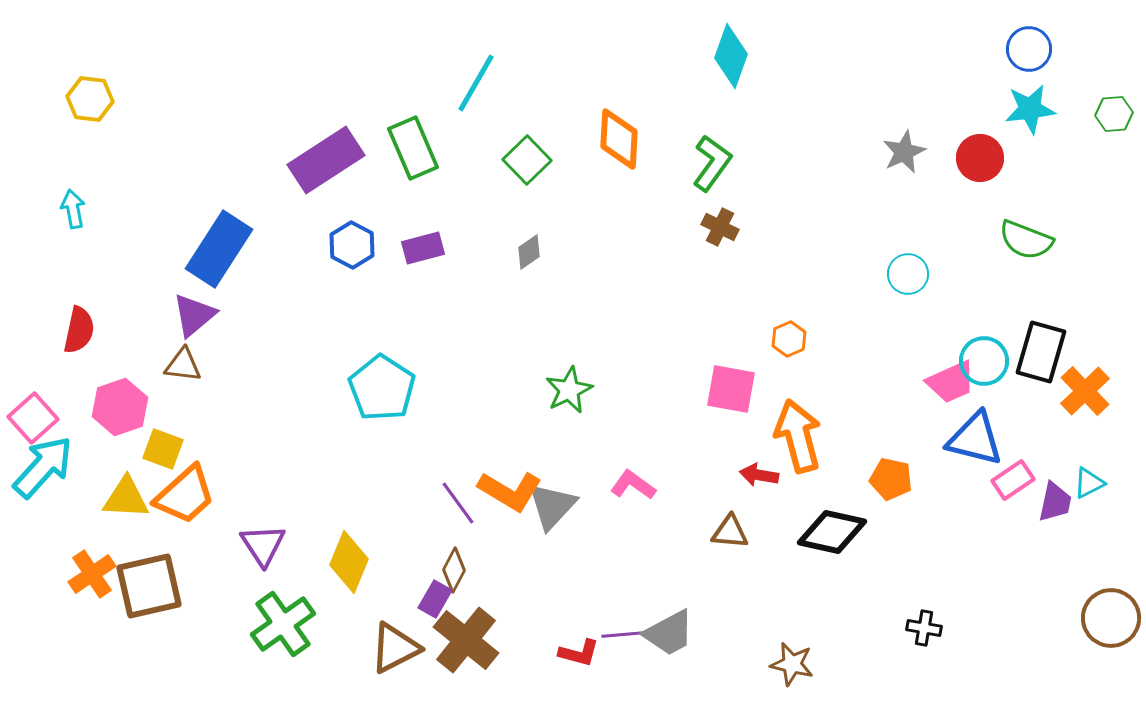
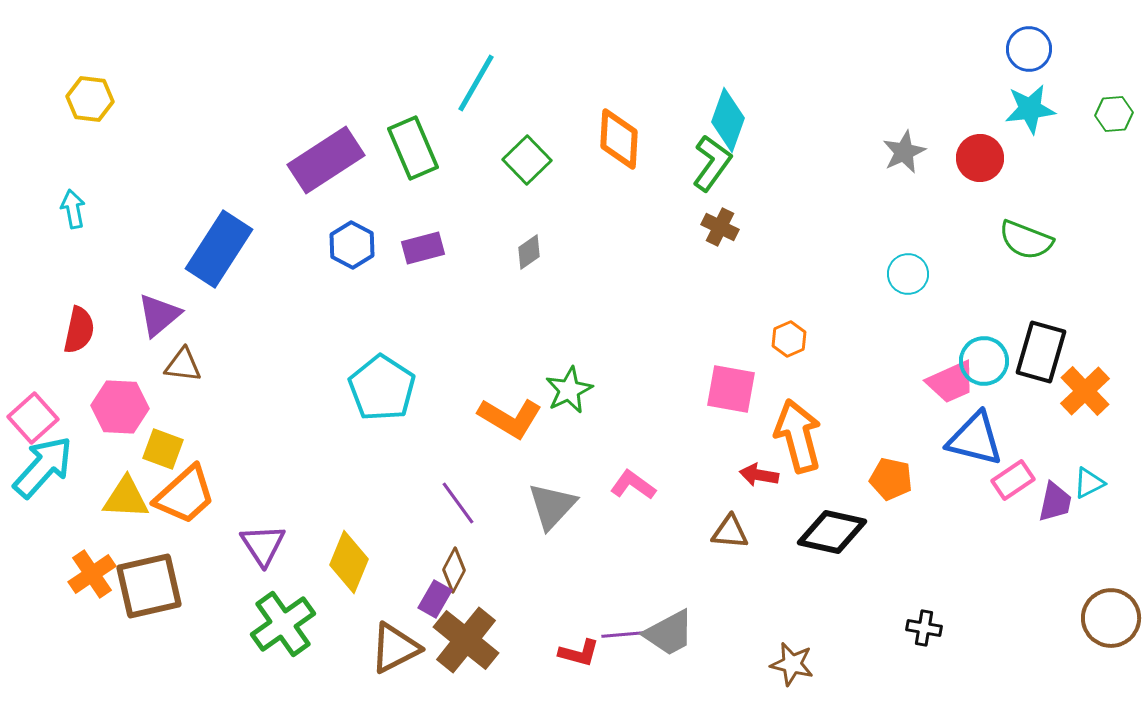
cyan diamond at (731, 56): moved 3 px left, 64 px down
purple triangle at (194, 315): moved 35 px left
pink hexagon at (120, 407): rotated 22 degrees clockwise
orange L-shape at (510, 491): moved 73 px up
